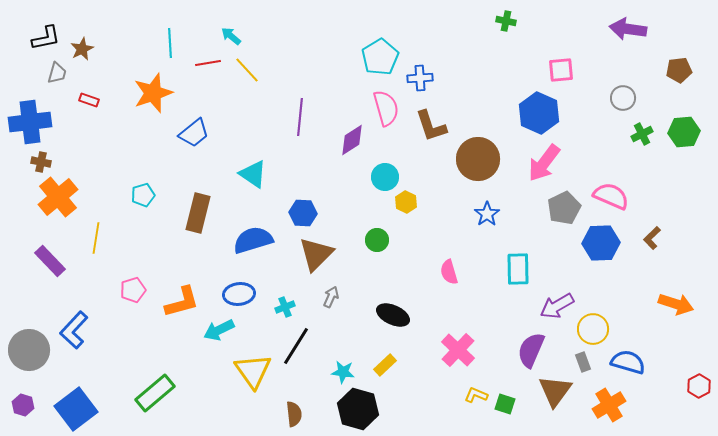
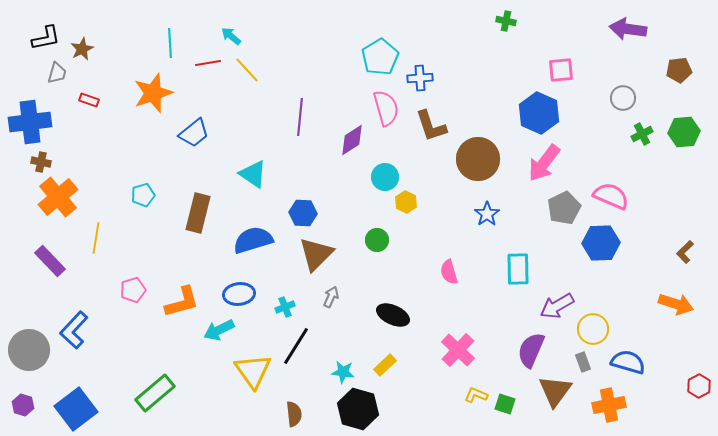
brown L-shape at (652, 238): moved 33 px right, 14 px down
orange cross at (609, 405): rotated 20 degrees clockwise
